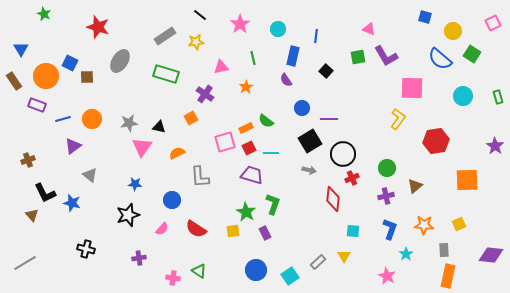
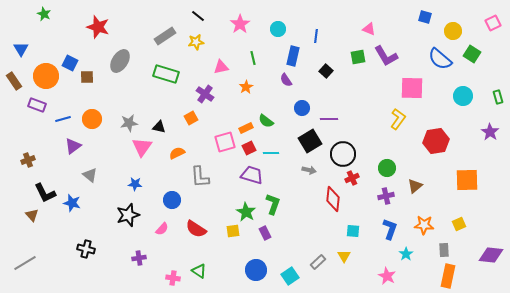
black line at (200, 15): moved 2 px left, 1 px down
purple star at (495, 146): moved 5 px left, 14 px up
